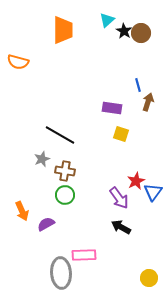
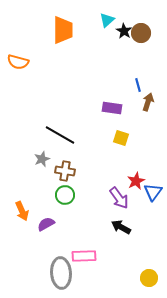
yellow square: moved 4 px down
pink rectangle: moved 1 px down
